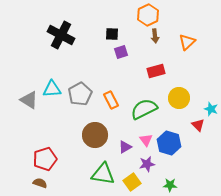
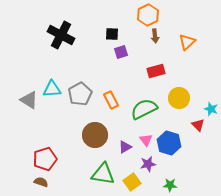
purple star: moved 1 px right
brown semicircle: moved 1 px right, 1 px up
